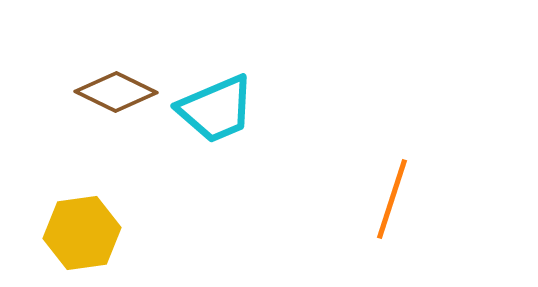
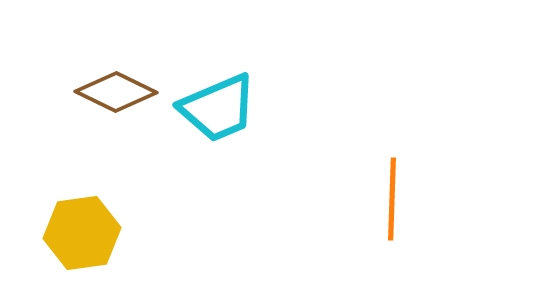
cyan trapezoid: moved 2 px right, 1 px up
orange line: rotated 16 degrees counterclockwise
